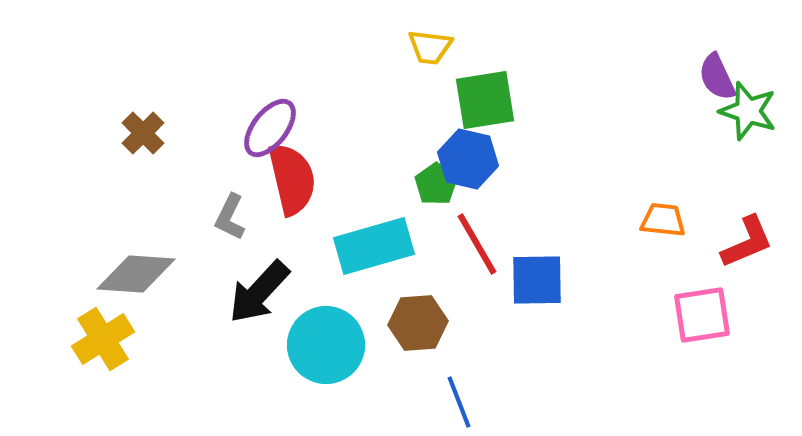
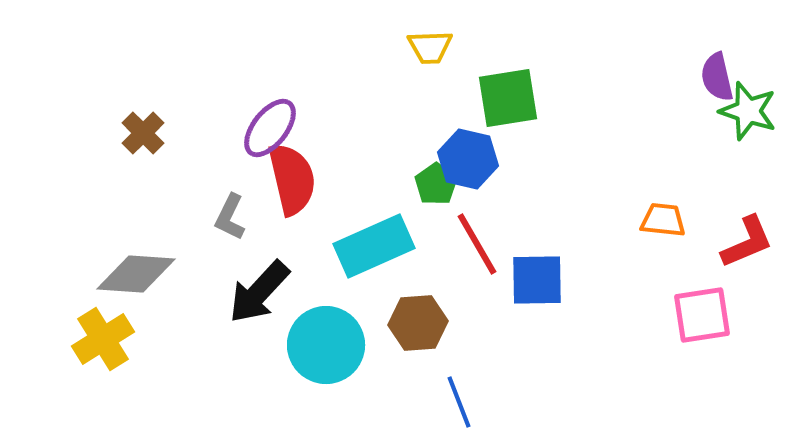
yellow trapezoid: rotated 9 degrees counterclockwise
purple semicircle: rotated 12 degrees clockwise
green square: moved 23 px right, 2 px up
cyan rectangle: rotated 8 degrees counterclockwise
